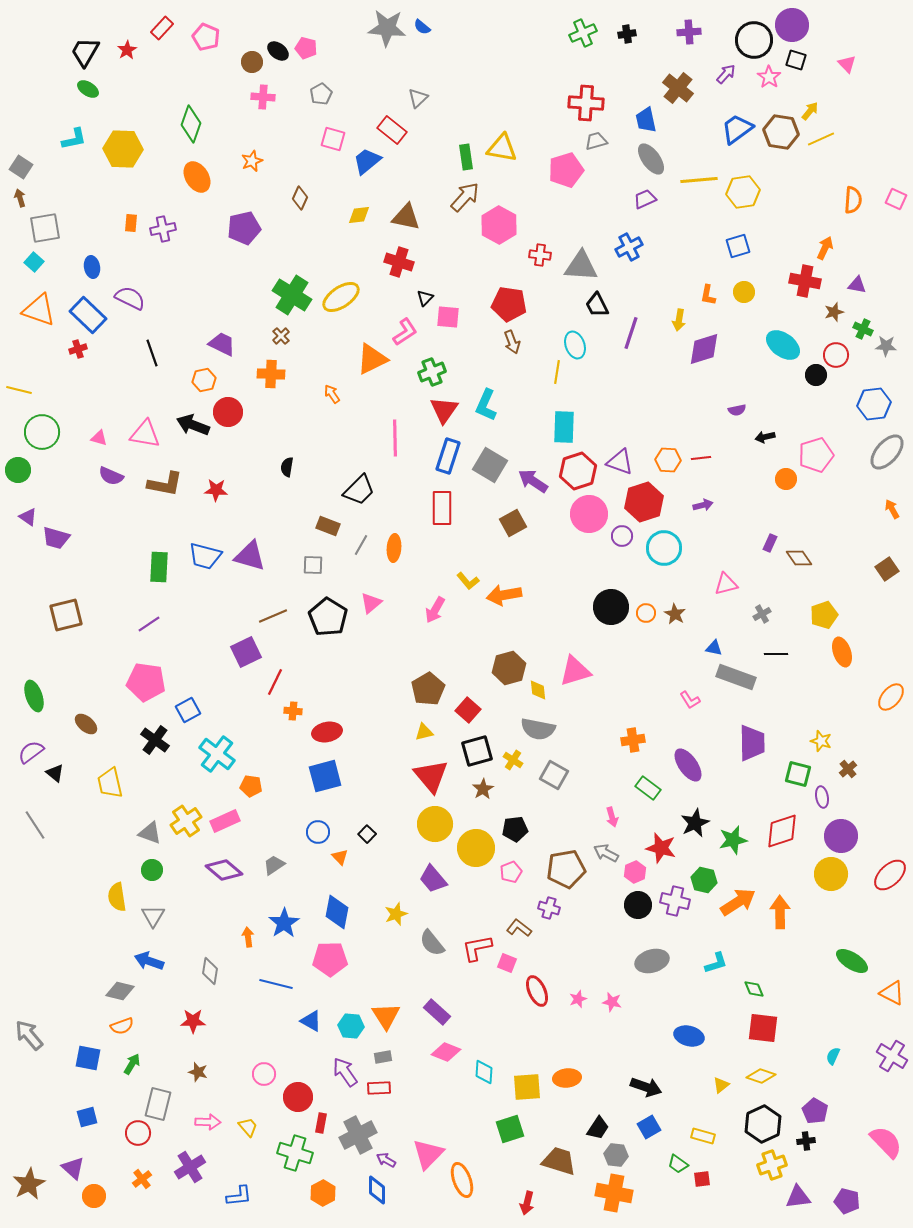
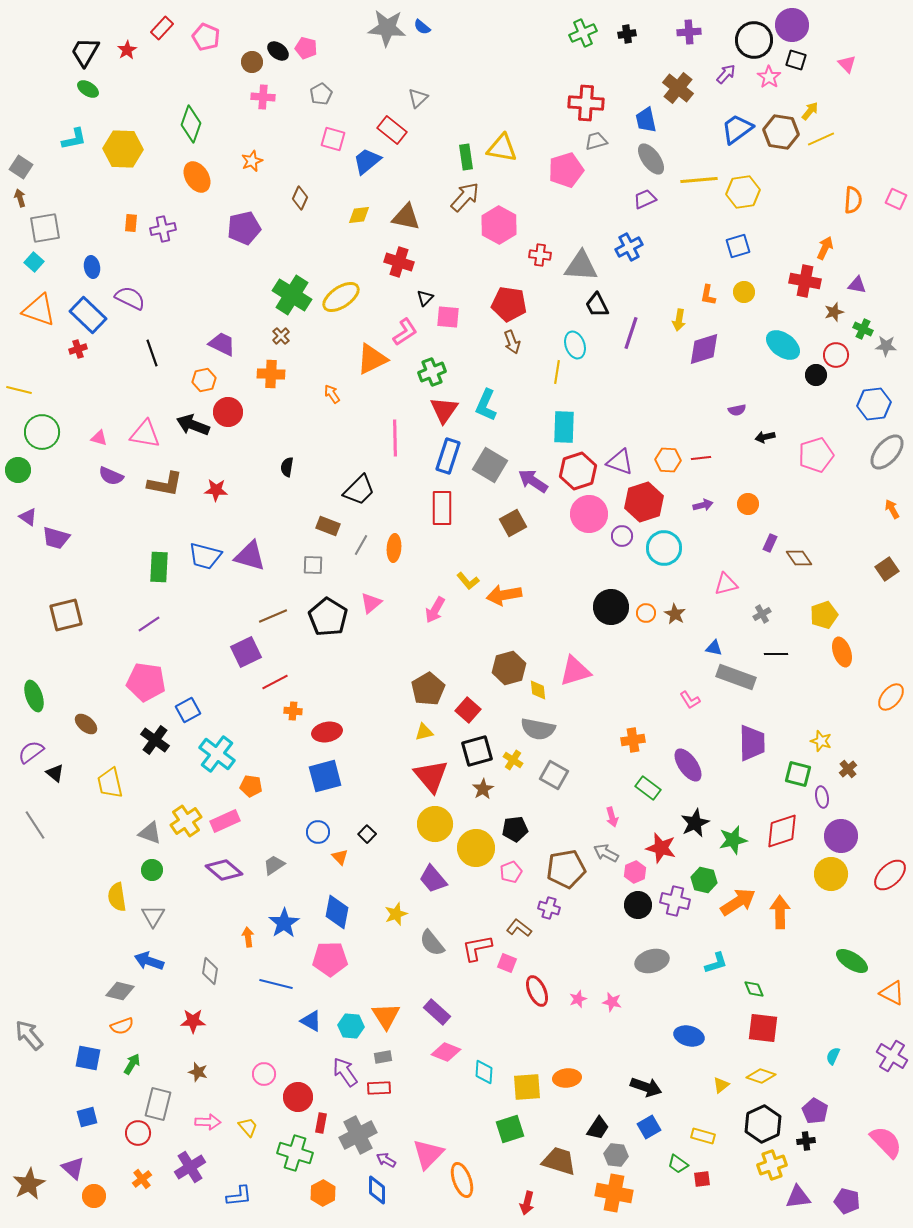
orange circle at (786, 479): moved 38 px left, 25 px down
red line at (275, 682): rotated 36 degrees clockwise
